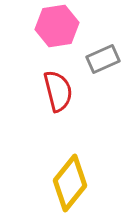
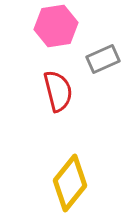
pink hexagon: moved 1 px left
